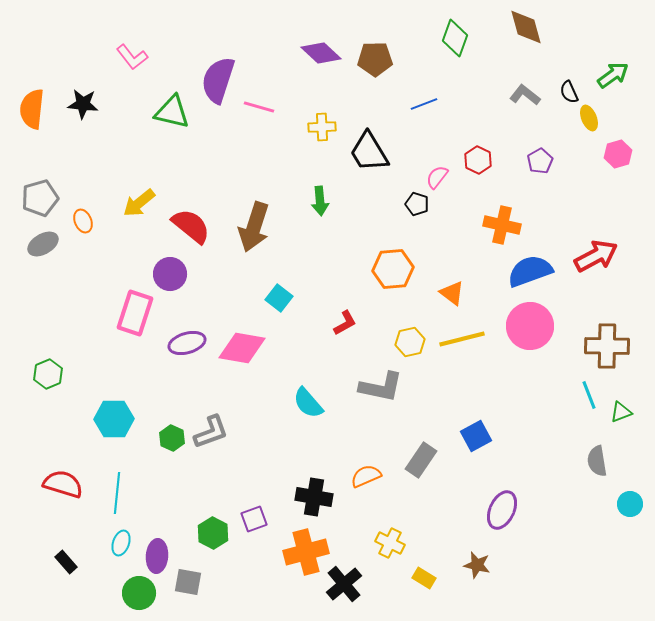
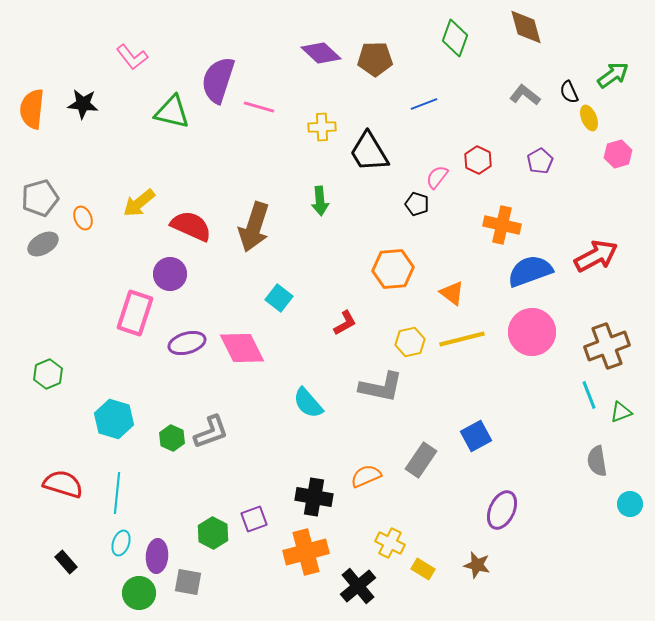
orange ellipse at (83, 221): moved 3 px up
red semicircle at (191, 226): rotated 15 degrees counterclockwise
pink circle at (530, 326): moved 2 px right, 6 px down
brown cross at (607, 346): rotated 21 degrees counterclockwise
pink diamond at (242, 348): rotated 54 degrees clockwise
cyan hexagon at (114, 419): rotated 18 degrees clockwise
yellow rectangle at (424, 578): moved 1 px left, 9 px up
black cross at (344, 584): moved 14 px right, 2 px down
